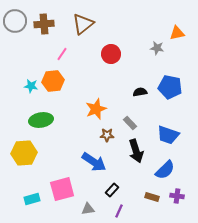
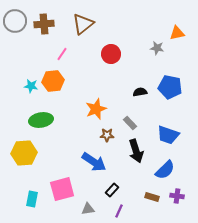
cyan rectangle: rotated 63 degrees counterclockwise
